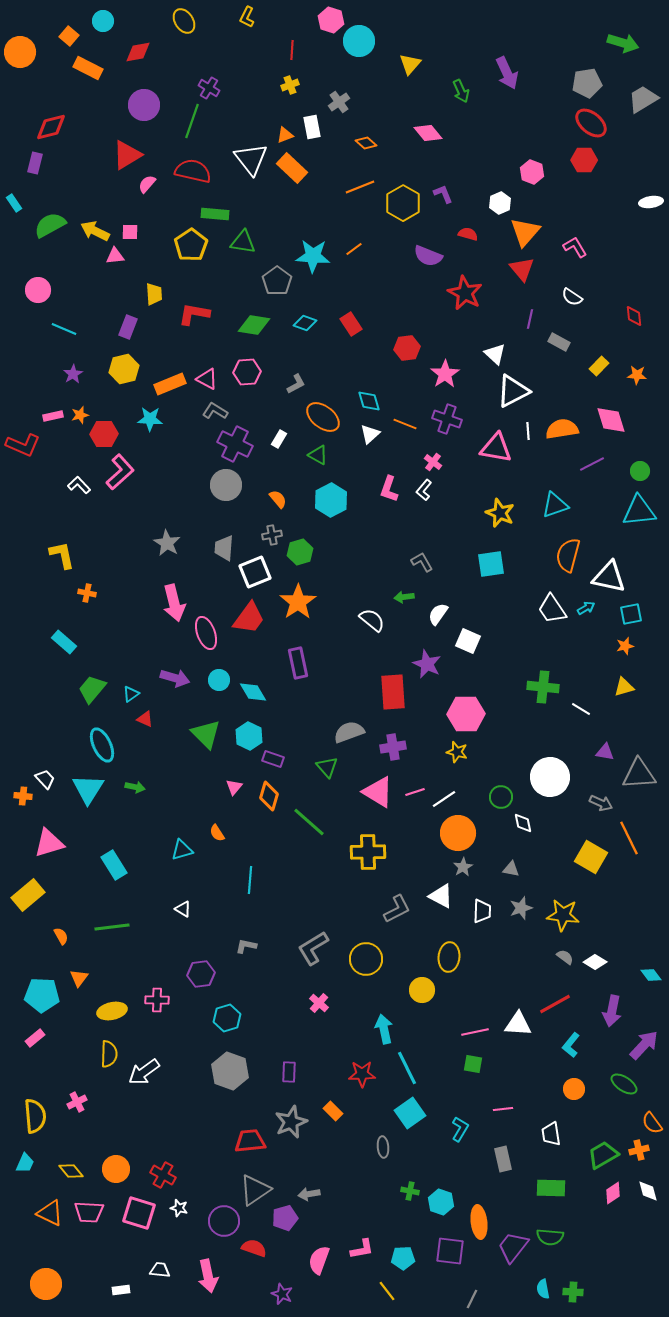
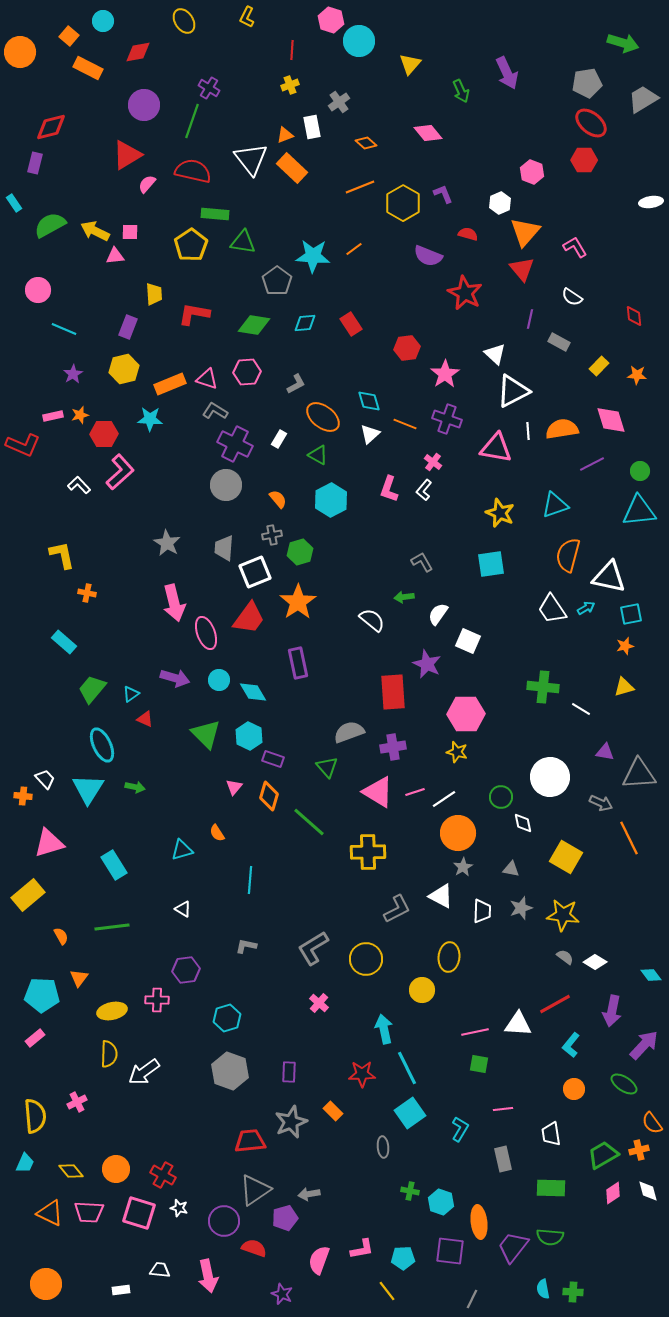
cyan diamond at (305, 323): rotated 25 degrees counterclockwise
pink triangle at (207, 379): rotated 10 degrees counterclockwise
yellow square at (591, 857): moved 25 px left
purple hexagon at (201, 974): moved 15 px left, 4 px up
green square at (473, 1064): moved 6 px right
